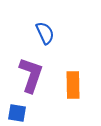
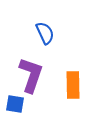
blue square: moved 2 px left, 9 px up
